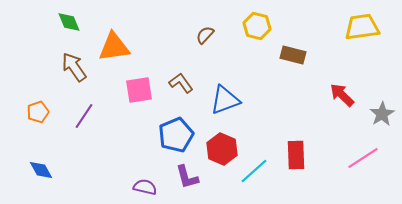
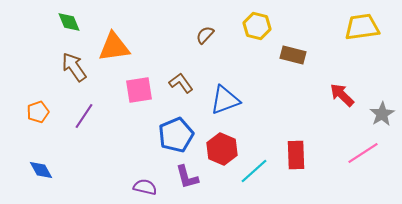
pink line: moved 5 px up
